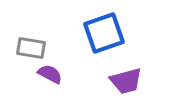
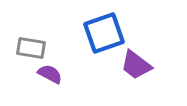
purple trapezoid: moved 10 px right, 16 px up; rotated 52 degrees clockwise
